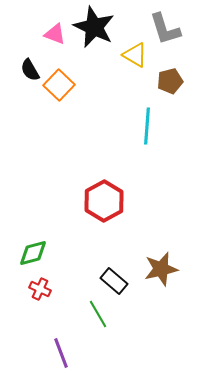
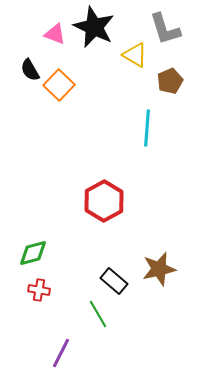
brown pentagon: rotated 10 degrees counterclockwise
cyan line: moved 2 px down
brown star: moved 2 px left
red cross: moved 1 px left, 1 px down; rotated 15 degrees counterclockwise
purple line: rotated 48 degrees clockwise
